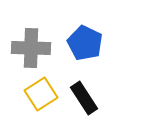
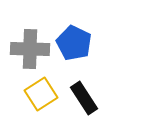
blue pentagon: moved 11 px left
gray cross: moved 1 px left, 1 px down
